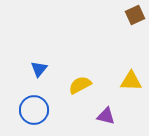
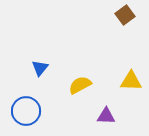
brown square: moved 10 px left; rotated 12 degrees counterclockwise
blue triangle: moved 1 px right, 1 px up
blue circle: moved 8 px left, 1 px down
purple triangle: rotated 12 degrees counterclockwise
